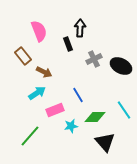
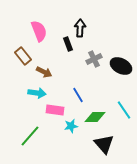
cyan arrow: rotated 42 degrees clockwise
pink rectangle: rotated 30 degrees clockwise
black triangle: moved 1 px left, 2 px down
